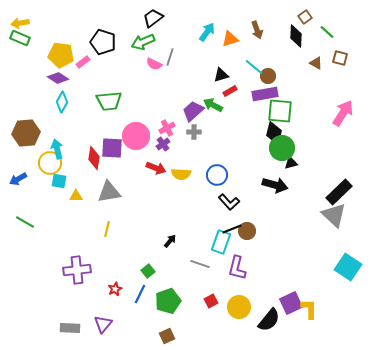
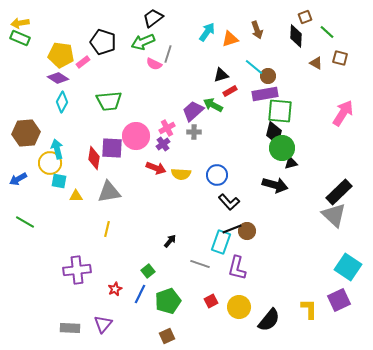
brown square at (305, 17): rotated 16 degrees clockwise
gray line at (170, 57): moved 2 px left, 3 px up
purple square at (291, 303): moved 48 px right, 3 px up
